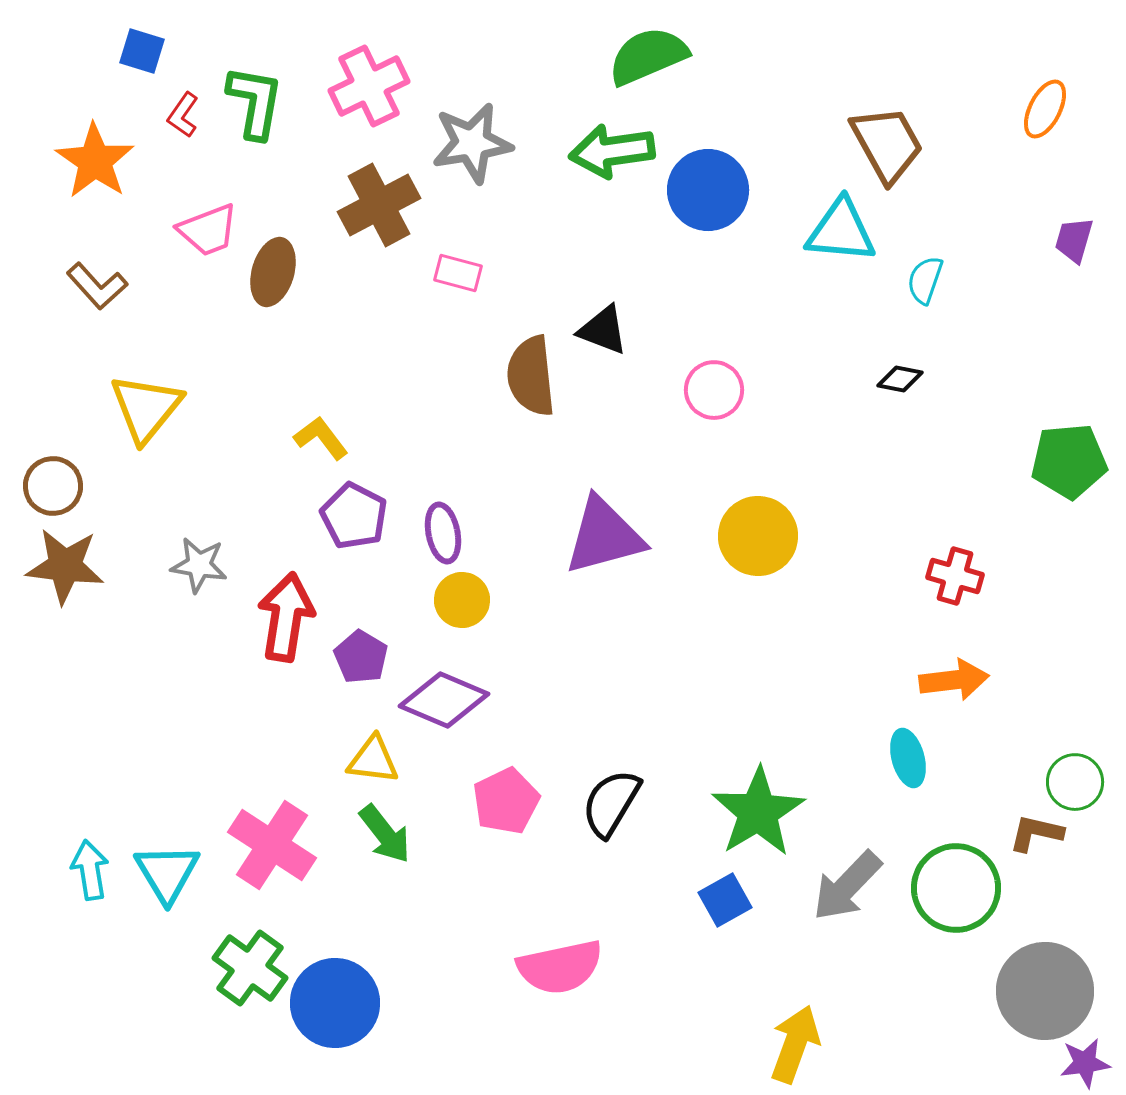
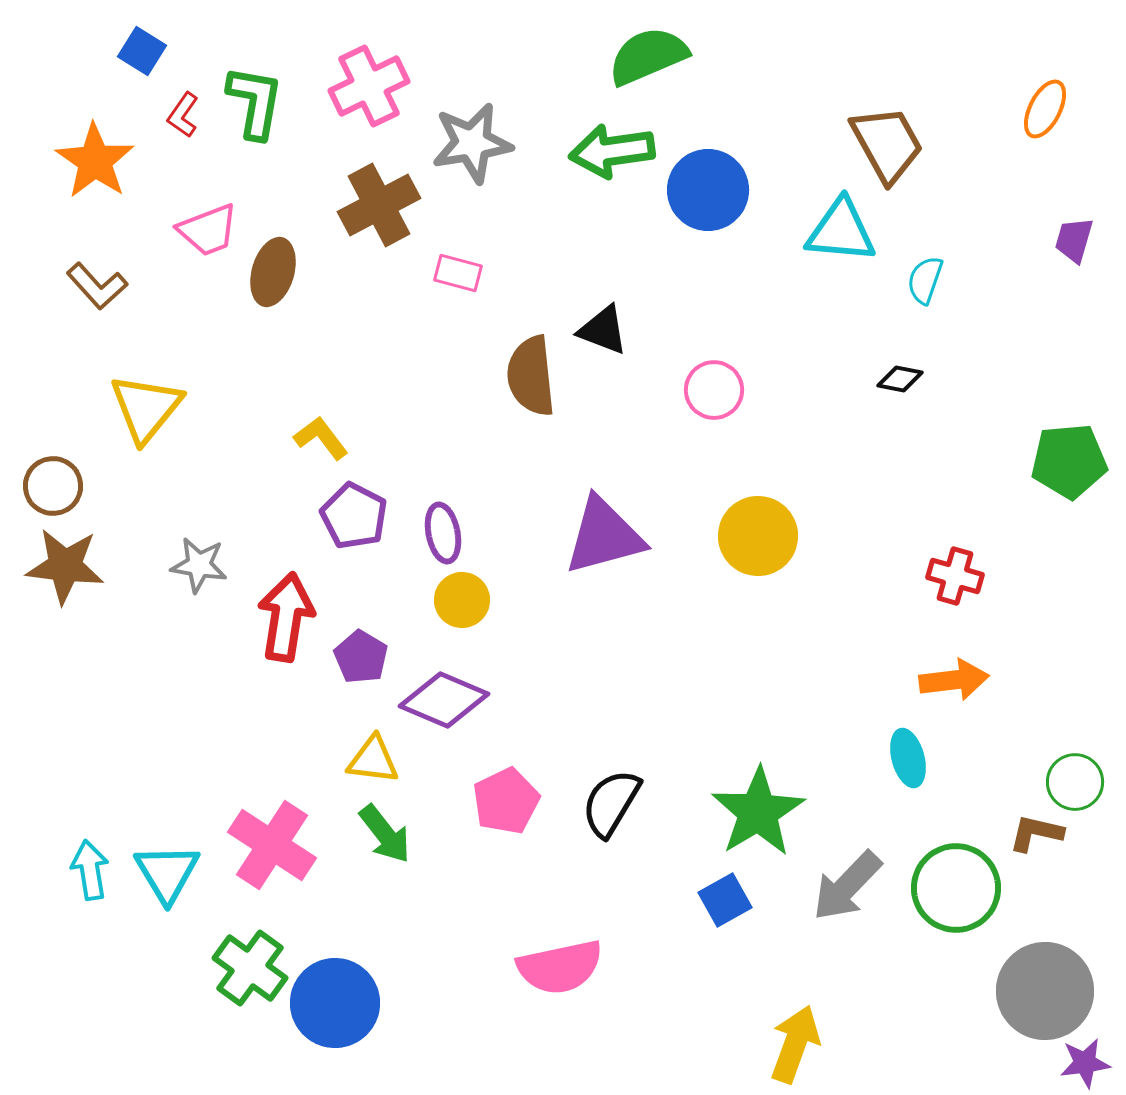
blue square at (142, 51): rotated 15 degrees clockwise
